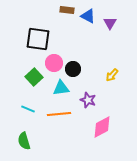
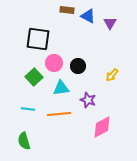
black circle: moved 5 px right, 3 px up
cyan line: rotated 16 degrees counterclockwise
